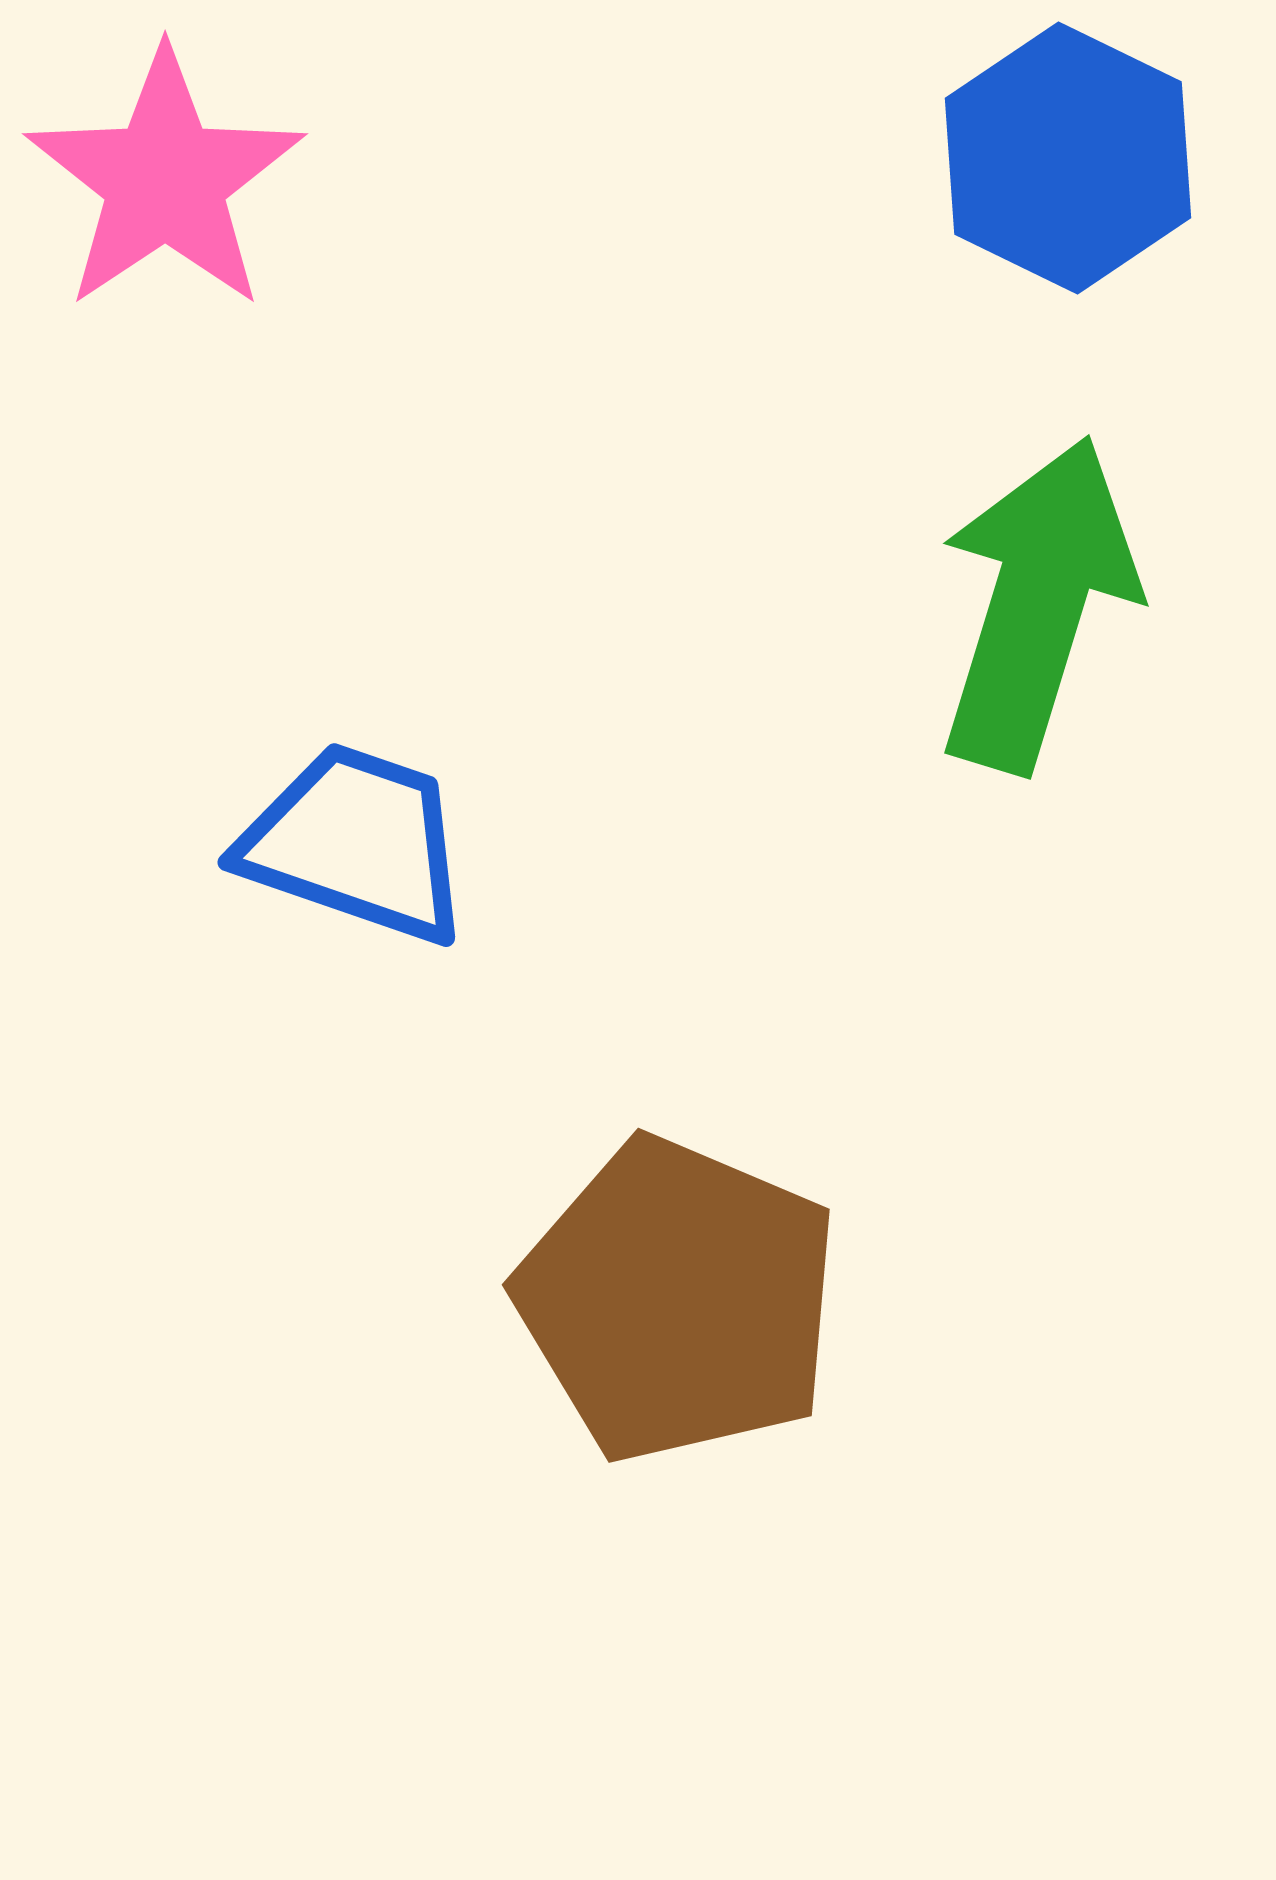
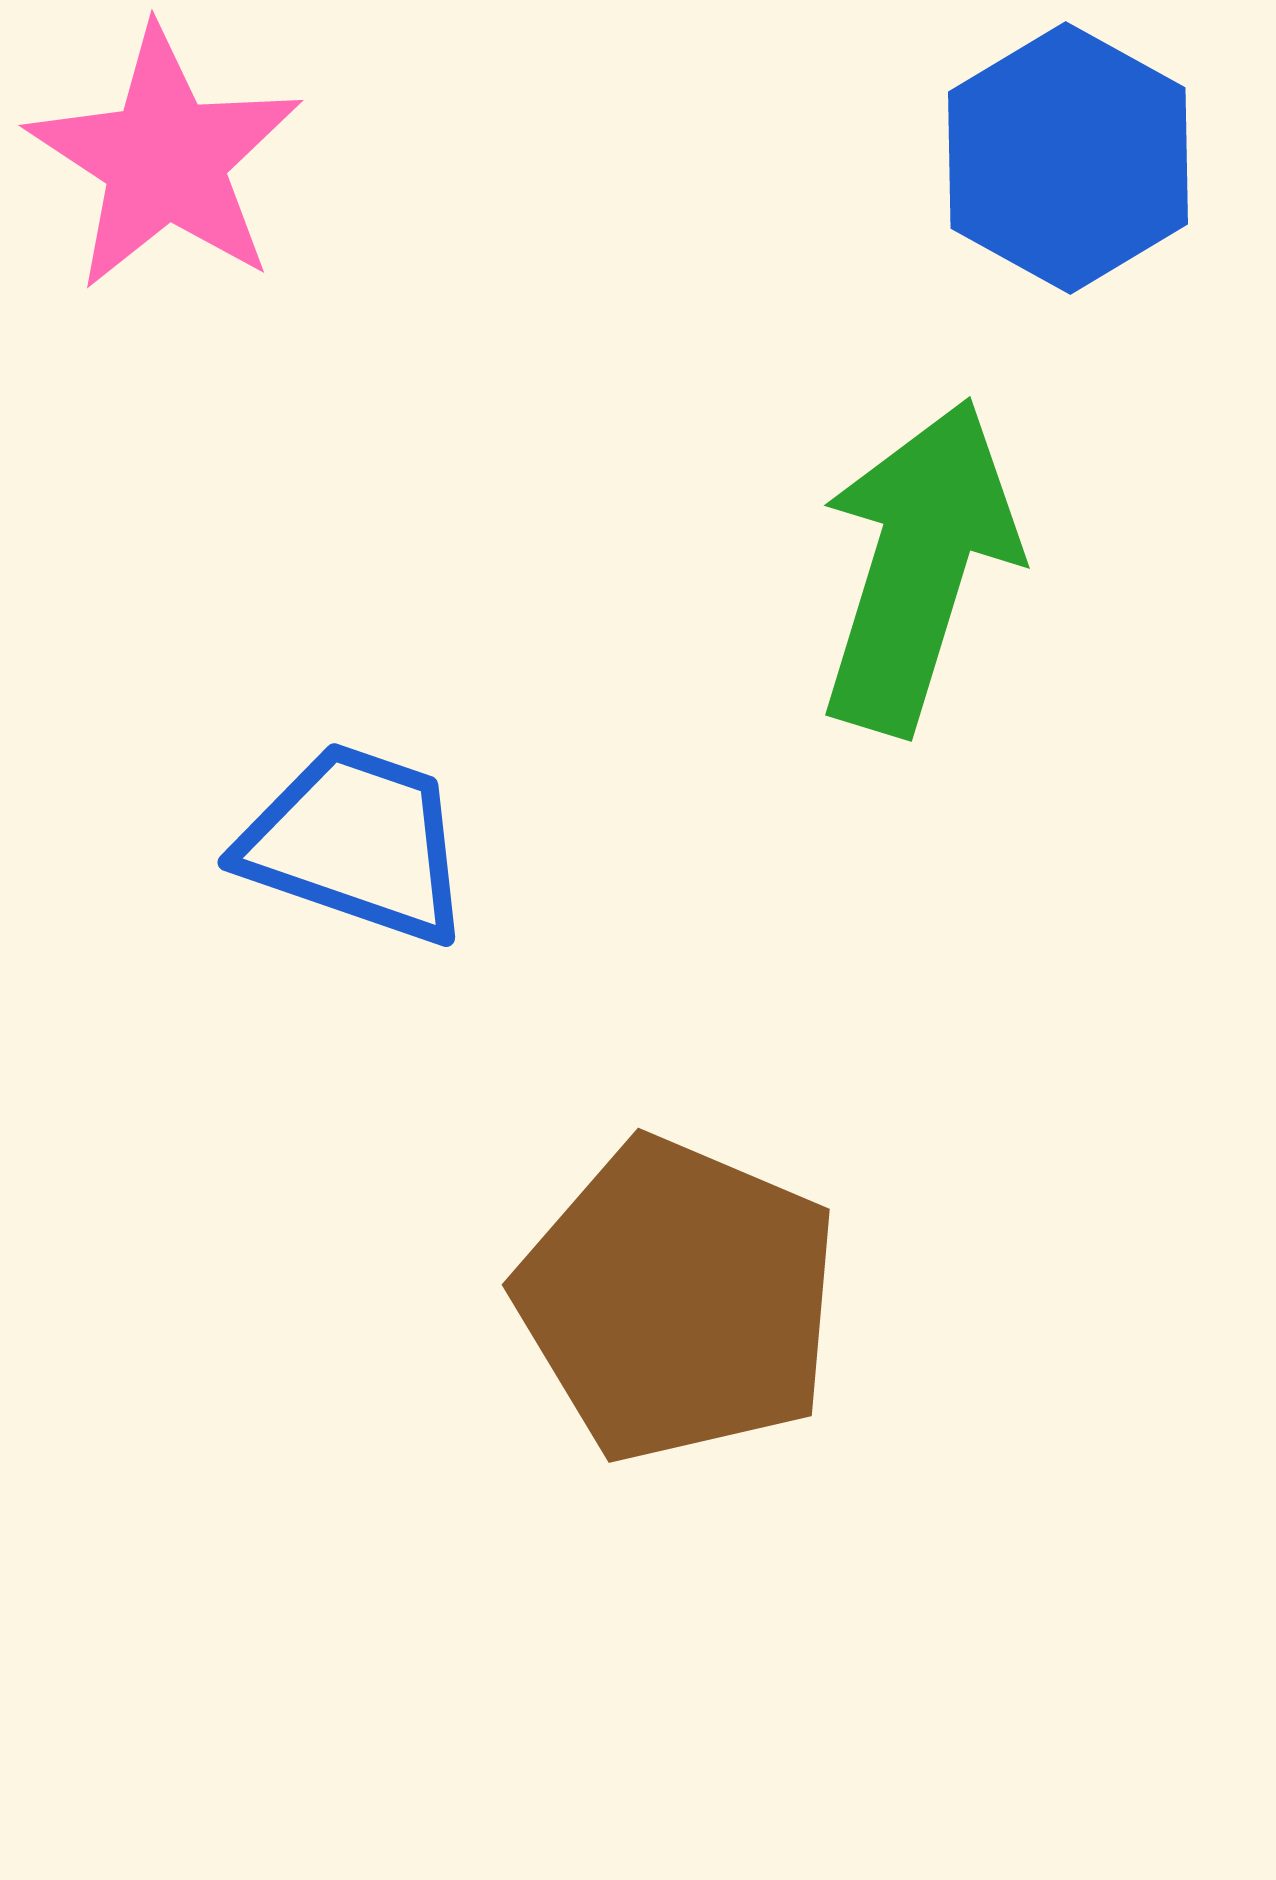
blue hexagon: rotated 3 degrees clockwise
pink star: moved 21 px up; rotated 5 degrees counterclockwise
green arrow: moved 119 px left, 38 px up
